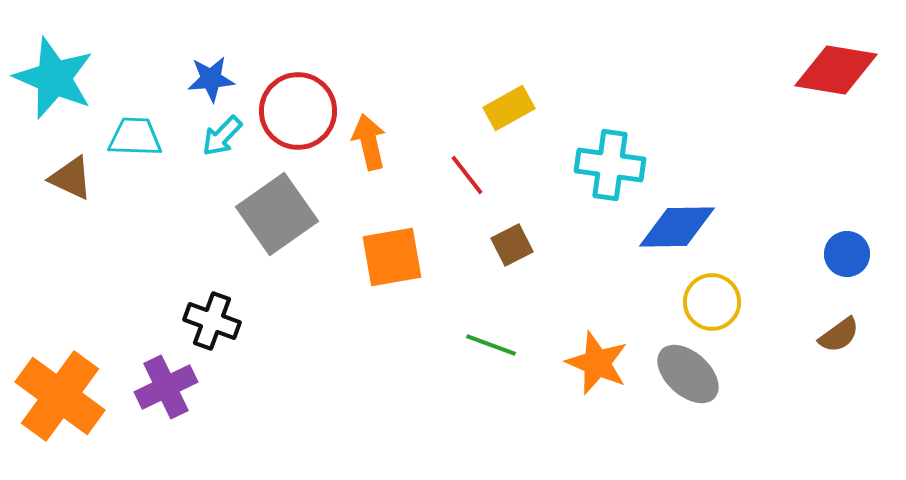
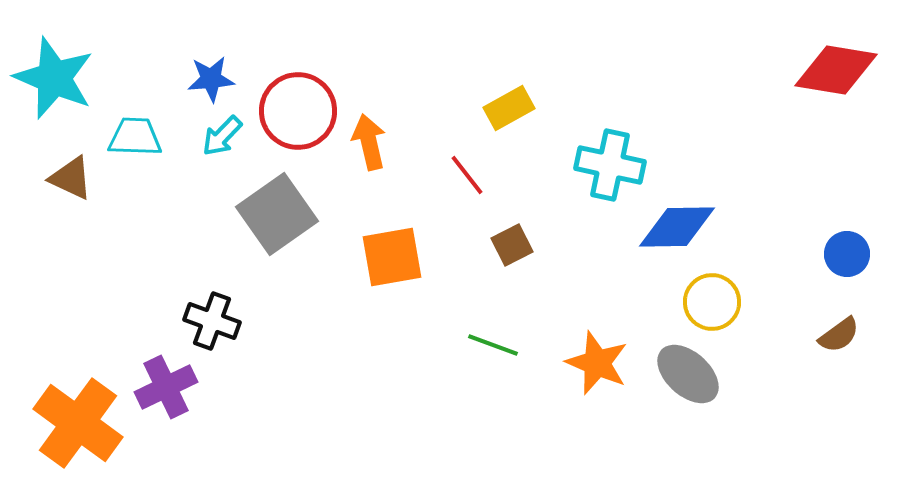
cyan cross: rotated 4 degrees clockwise
green line: moved 2 px right
orange cross: moved 18 px right, 27 px down
